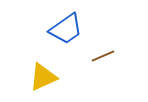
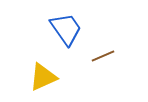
blue trapezoid: rotated 90 degrees counterclockwise
